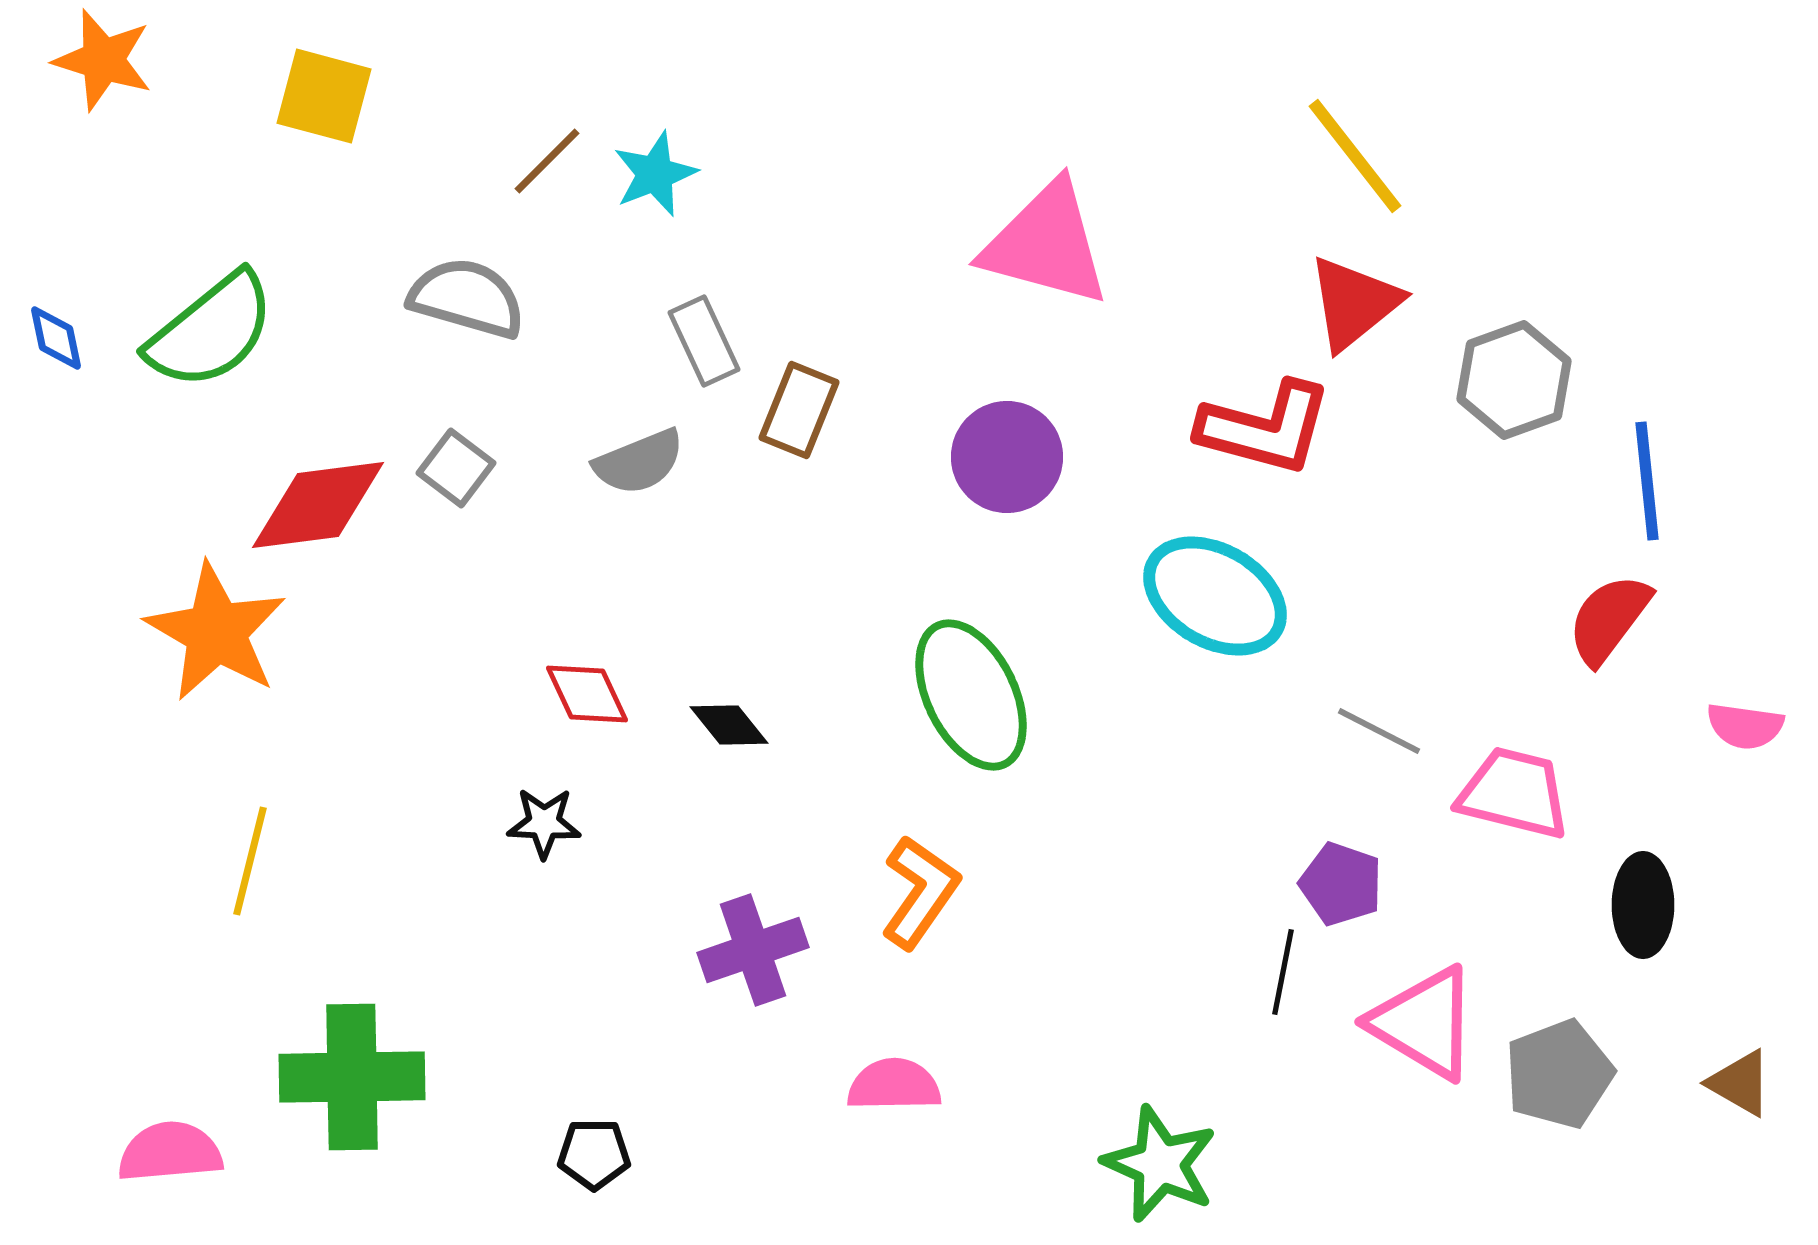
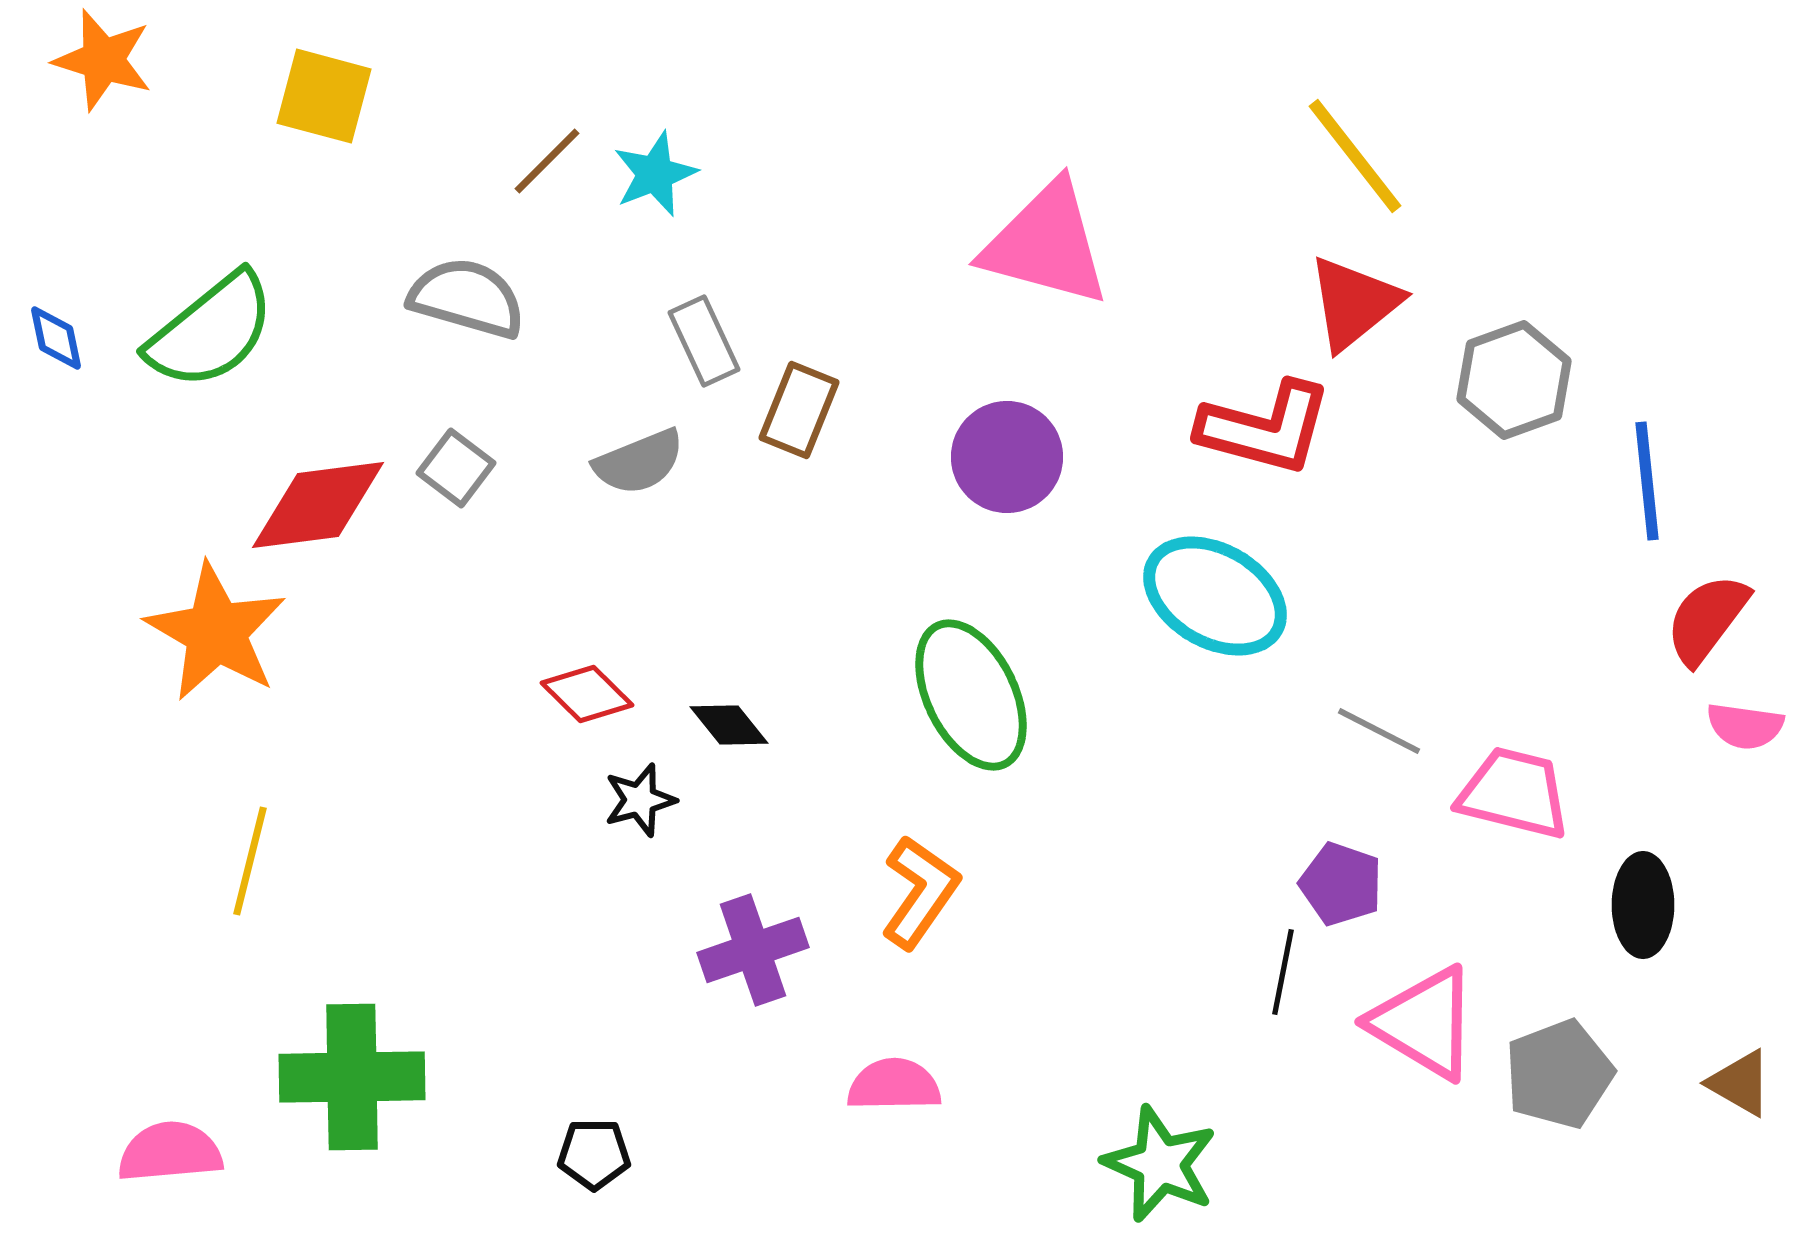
red semicircle at (1609, 619): moved 98 px right
red diamond at (587, 694): rotated 20 degrees counterclockwise
black star at (544, 823): moved 96 px right, 23 px up; rotated 18 degrees counterclockwise
